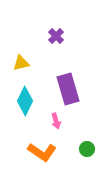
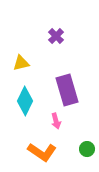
purple rectangle: moved 1 px left, 1 px down
